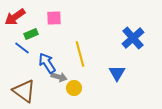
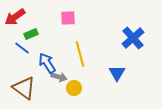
pink square: moved 14 px right
brown triangle: moved 3 px up
